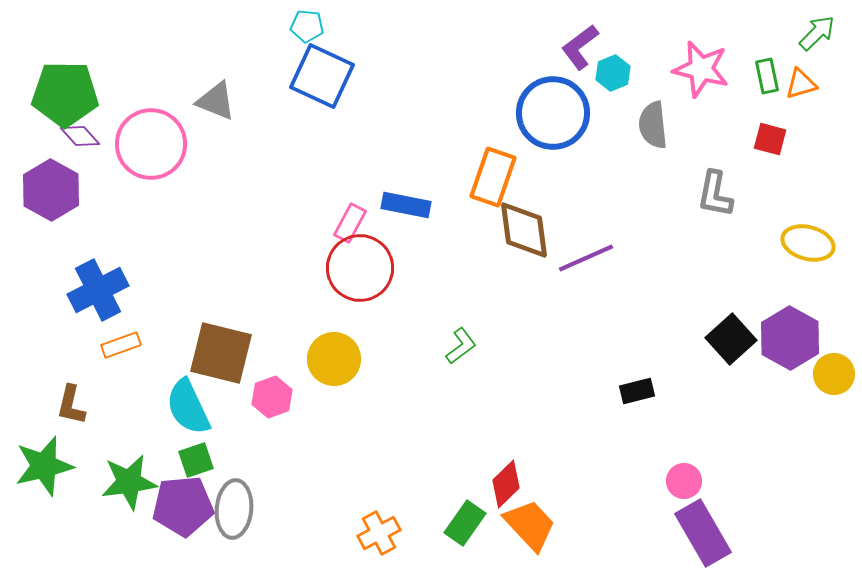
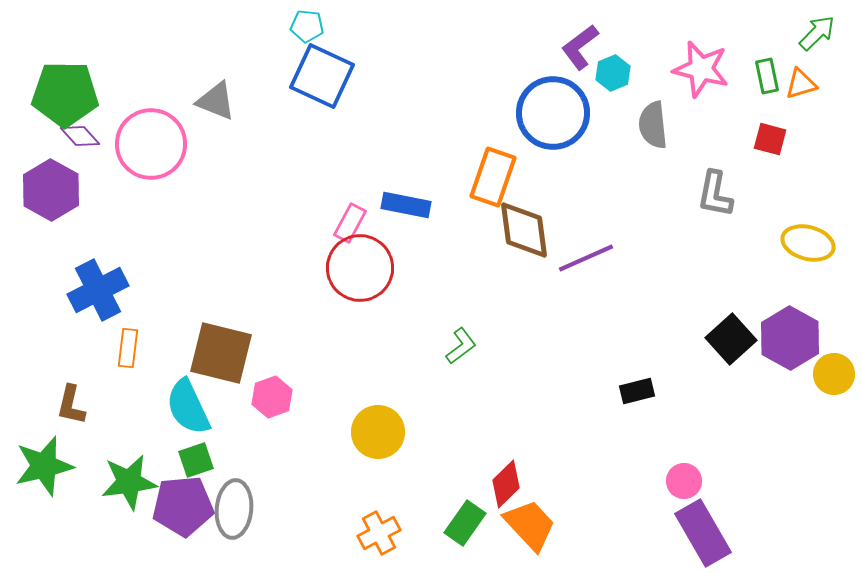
orange rectangle at (121, 345): moved 7 px right, 3 px down; rotated 63 degrees counterclockwise
yellow circle at (334, 359): moved 44 px right, 73 px down
